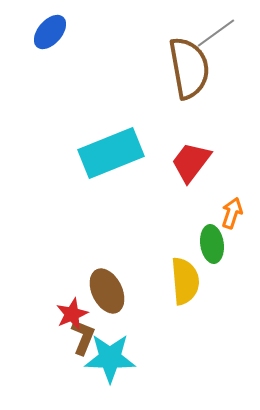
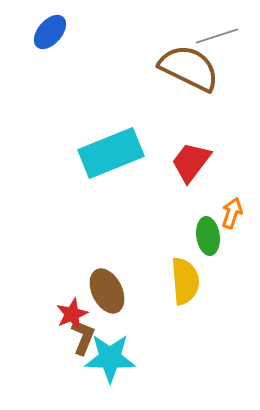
gray line: moved 1 px right, 3 px down; rotated 18 degrees clockwise
brown semicircle: rotated 54 degrees counterclockwise
green ellipse: moved 4 px left, 8 px up
